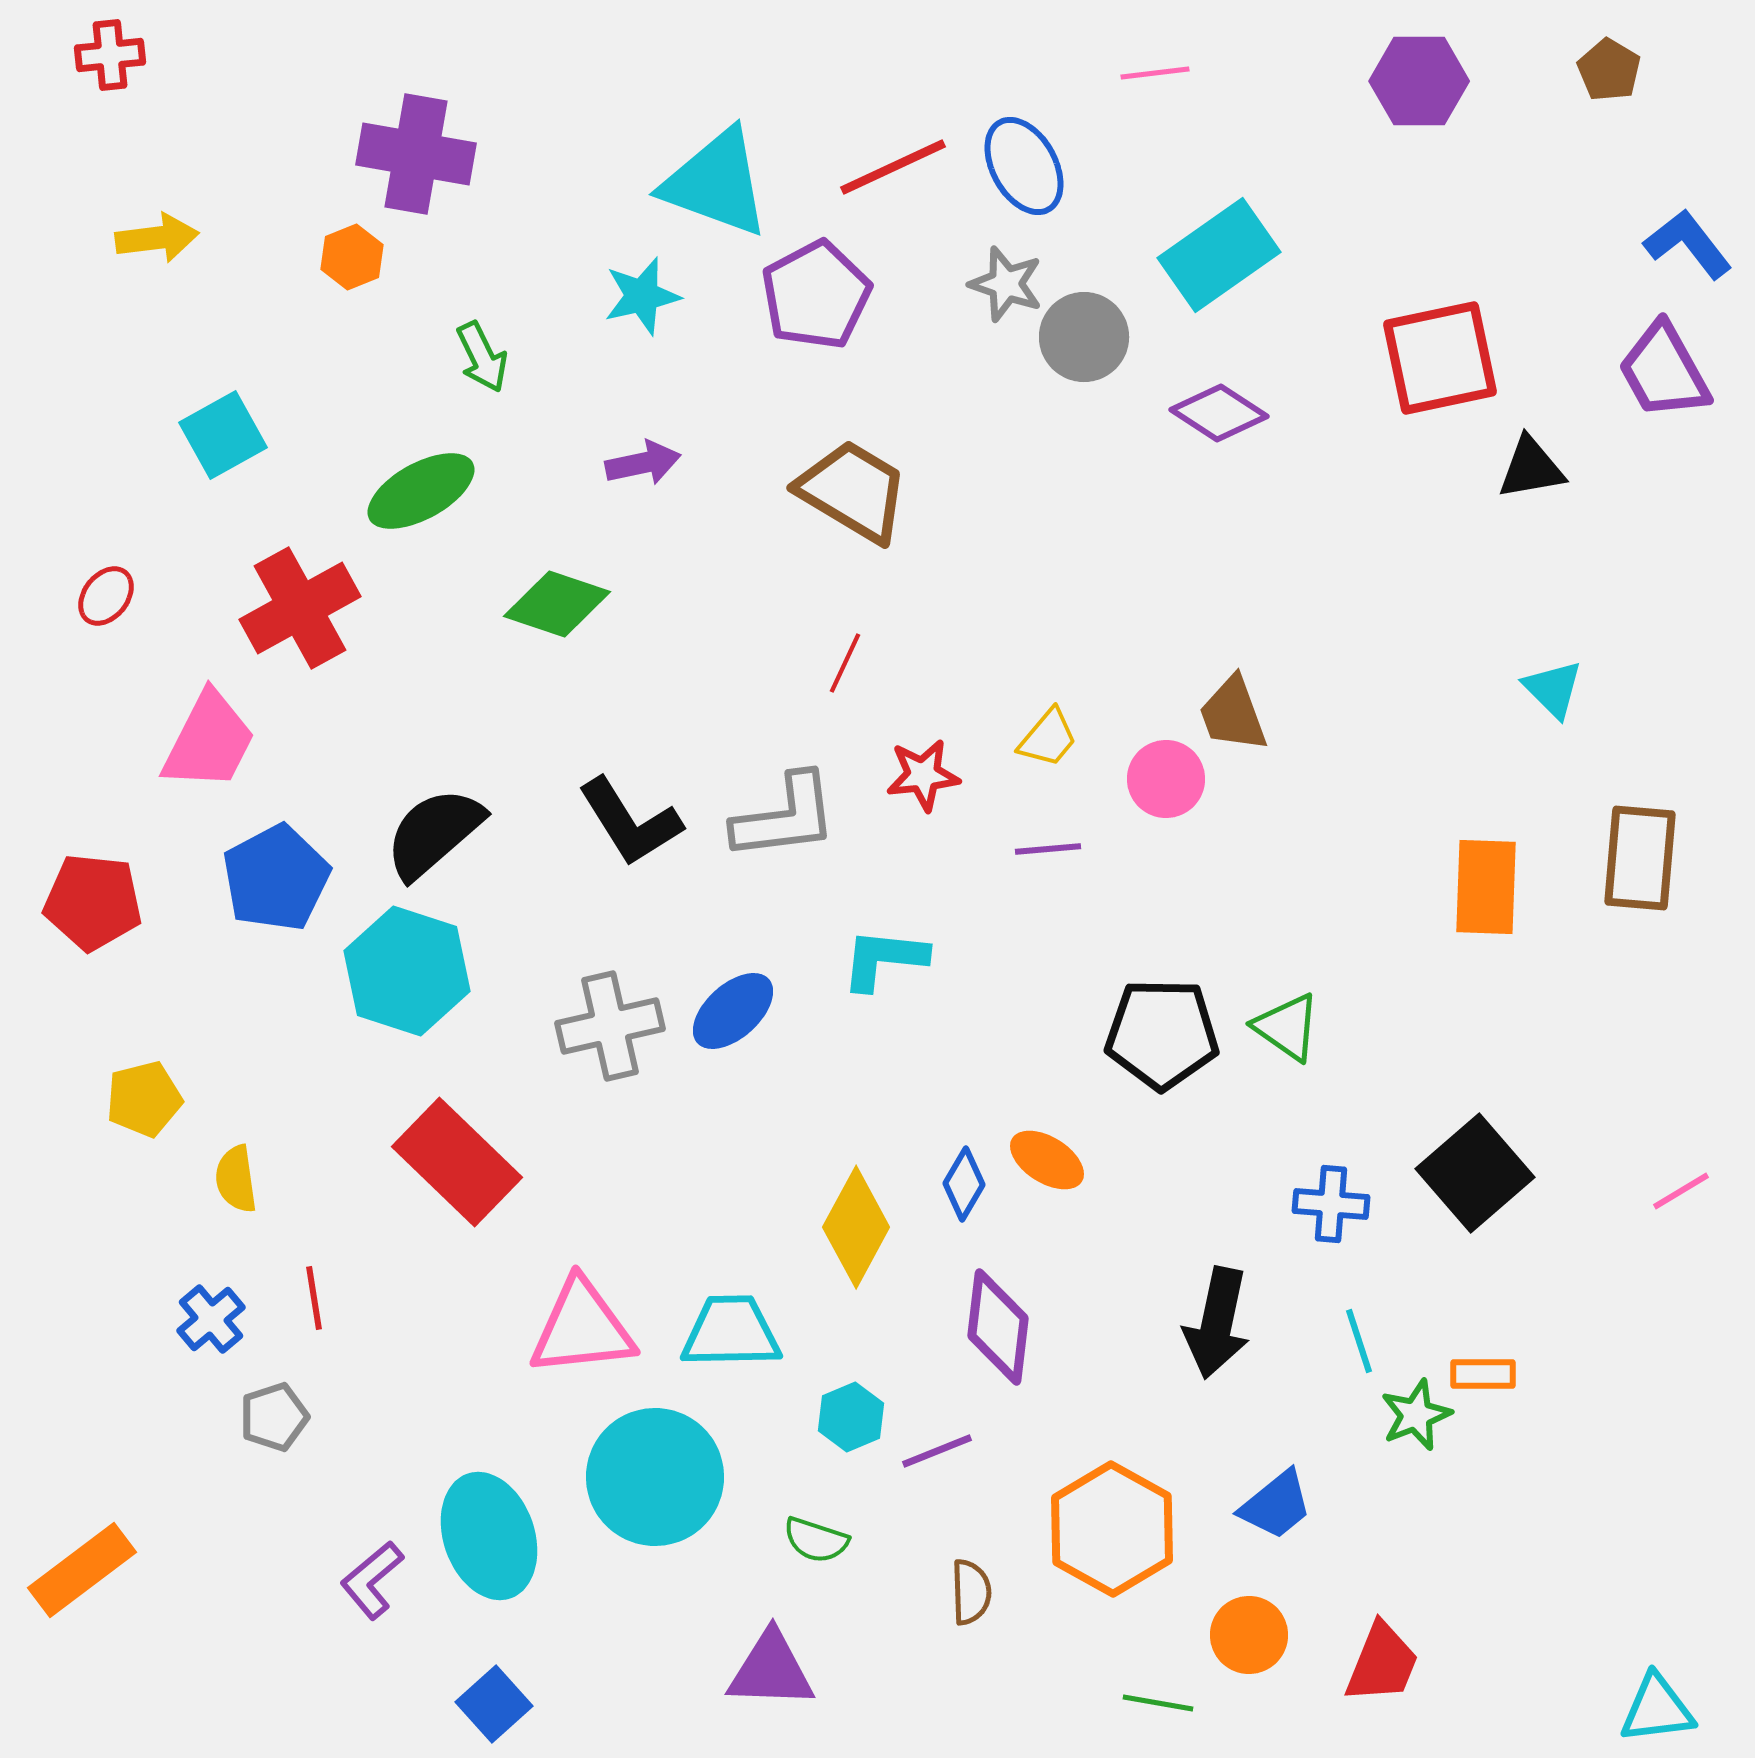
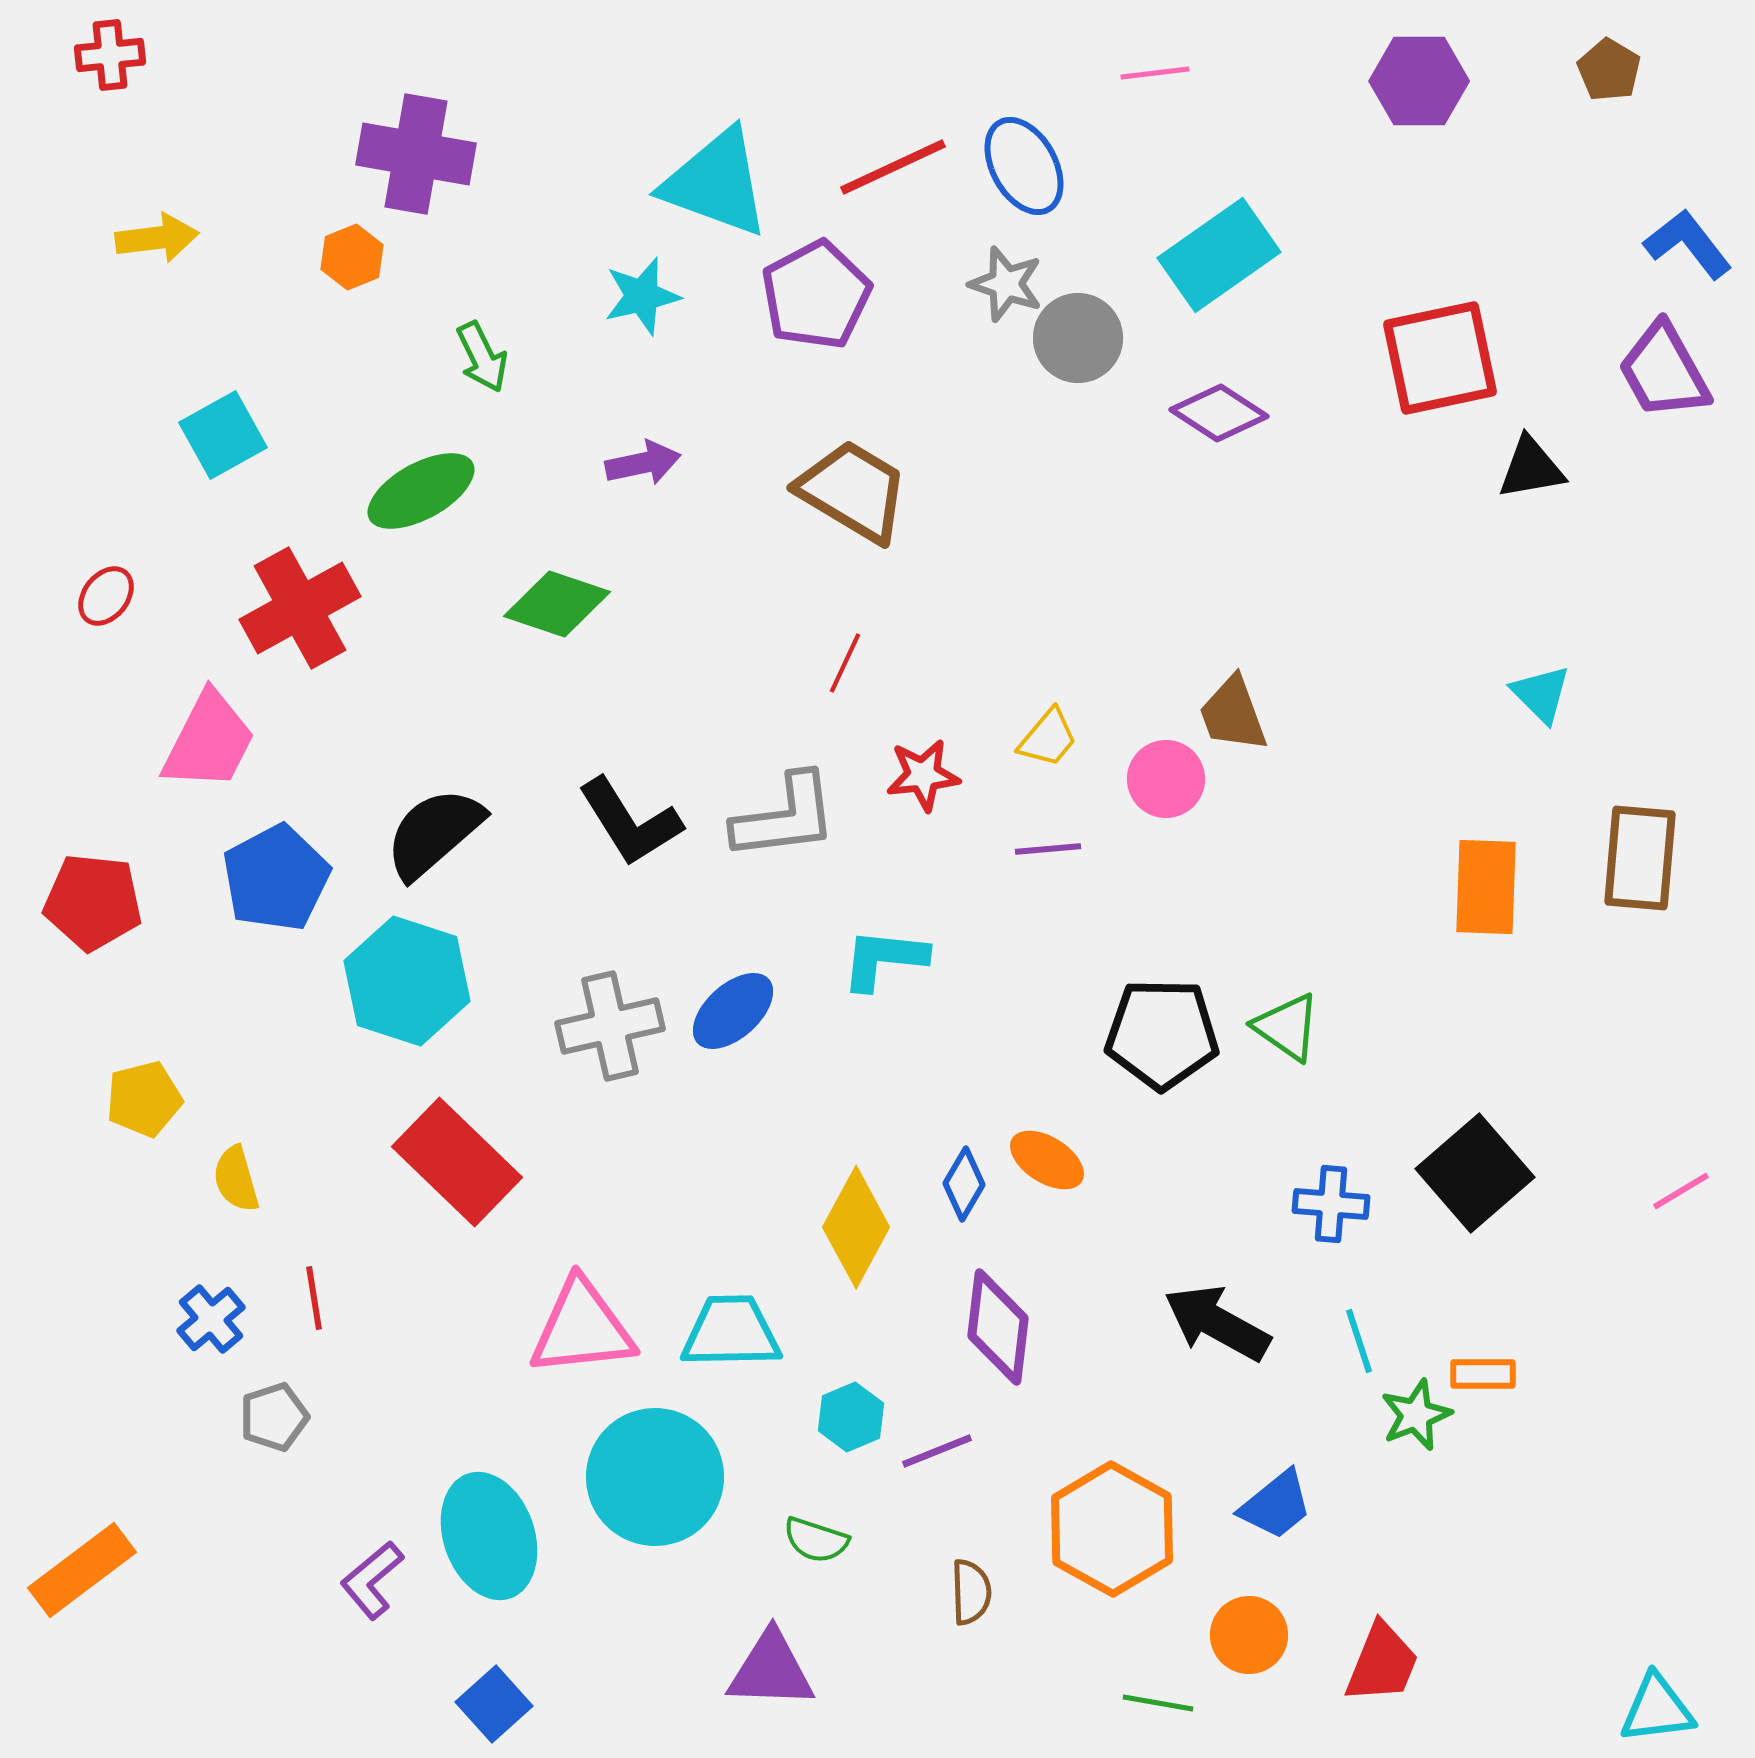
gray circle at (1084, 337): moved 6 px left, 1 px down
cyan triangle at (1553, 689): moved 12 px left, 5 px down
cyan hexagon at (407, 971): moved 10 px down
yellow semicircle at (236, 1179): rotated 8 degrees counterclockwise
black arrow at (1217, 1323): rotated 107 degrees clockwise
